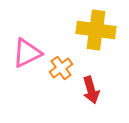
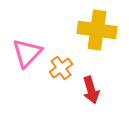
yellow cross: moved 1 px right
pink triangle: rotated 20 degrees counterclockwise
